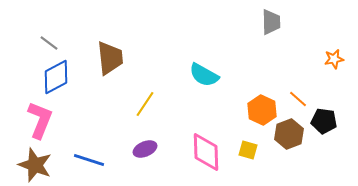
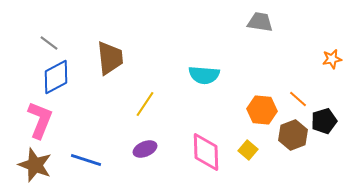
gray trapezoid: moved 11 px left; rotated 80 degrees counterclockwise
orange star: moved 2 px left
cyan semicircle: rotated 24 degrees counterclockwise
orange hexagon: rotated 20 degrees counterclockwise
black pentagon: rotated 25 degrees counterclockwise
brown hexagon: moved 4 px right, 1 px down
yellow square: rotated 24 degrees clockwise
blue line: moved 3 px left
